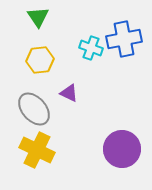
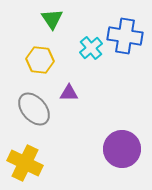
green triangle: moved 14 px right, 2 px down
blue cross: moved 1 px right, 3 px up; rotated 20 degrees clockwise
cyan cross: rotated 30 degrees clockwise
yellow hexagon: rotated 12 degrees clockwise
purple triangle: rotated 24 degrees counterclockwise
yellow cross: moved 12 px left, 13 px down
